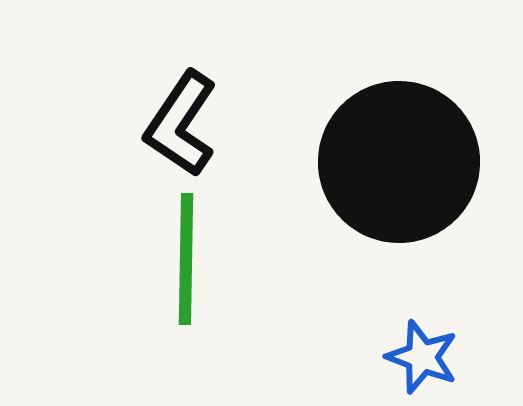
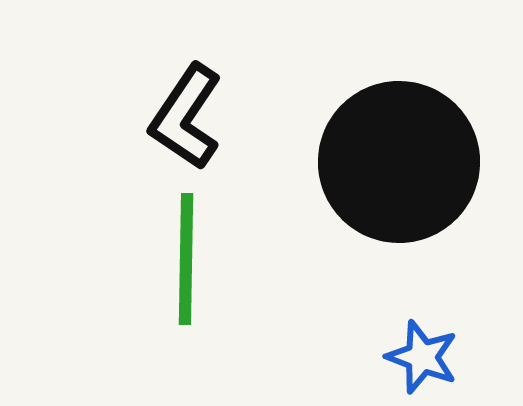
black L-shape: moved 5 px right, 7 px up
